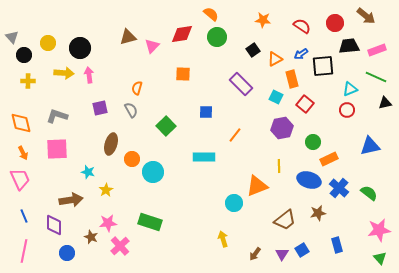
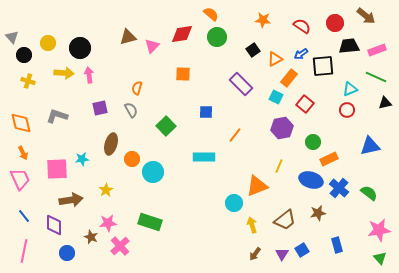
orange rectangle at (292, 79): moved 3 px left, 1 px up; rotated 54 degrees clockwise
yellow cross at (28, 81): rotated 16 degrees clockwise
pink square at (57, 149): moved 20 px down
yellow line at (279, 166): rotated 24 degrees clockwise
cyan star at (88, 172): moved 6 px left, 13 px up; rotated 24 degrees counterclockwise
blue ellipse at (309, 180): moved 2 px right
blue line at (24, 216): rotated 16 degrees counterclockwise
yellow arrow at (223, 239): moved 29 px right, 14 px up
